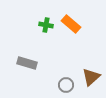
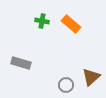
green cross: moved 4 px left, 4 px up
gray rectangle: moved 6 px left
